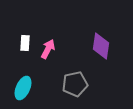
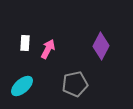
purple diamond: rotated 20 degrees clockwise
cyan ellipse: moved 1 px left, 2 px up; rotated 25 degrees clockwise
